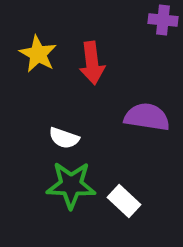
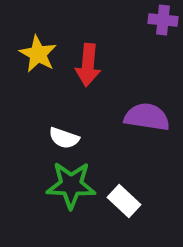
red arrow: moved 4 px left, 2 px down; rotated 12 degrees clockwise
